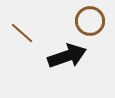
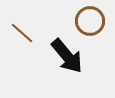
black arrow: rotated 69 degrees clockwise
